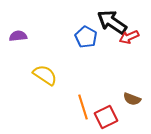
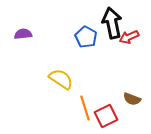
black arrow: moved 1 px down; rotated 44 degrees clockwise
purple semicircle: moved 5 px right, 2 px up
yellow semicircle: moved 16 px right, 4 px down
orange line: moved 2 px right, 1 px down
red square: moved 1 px up
